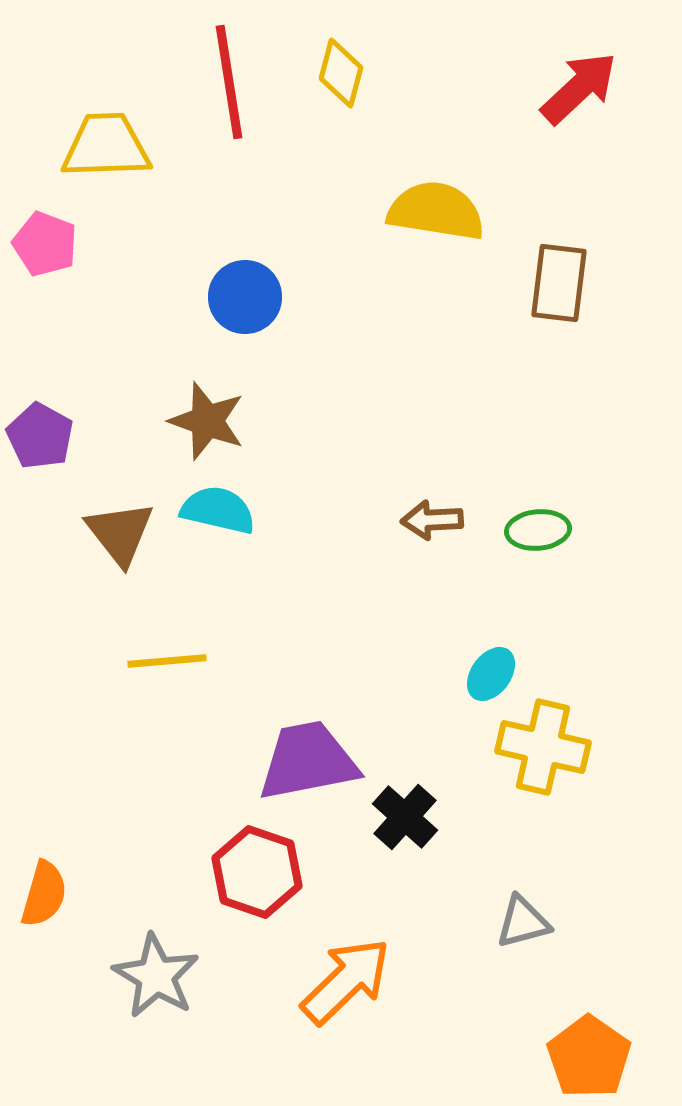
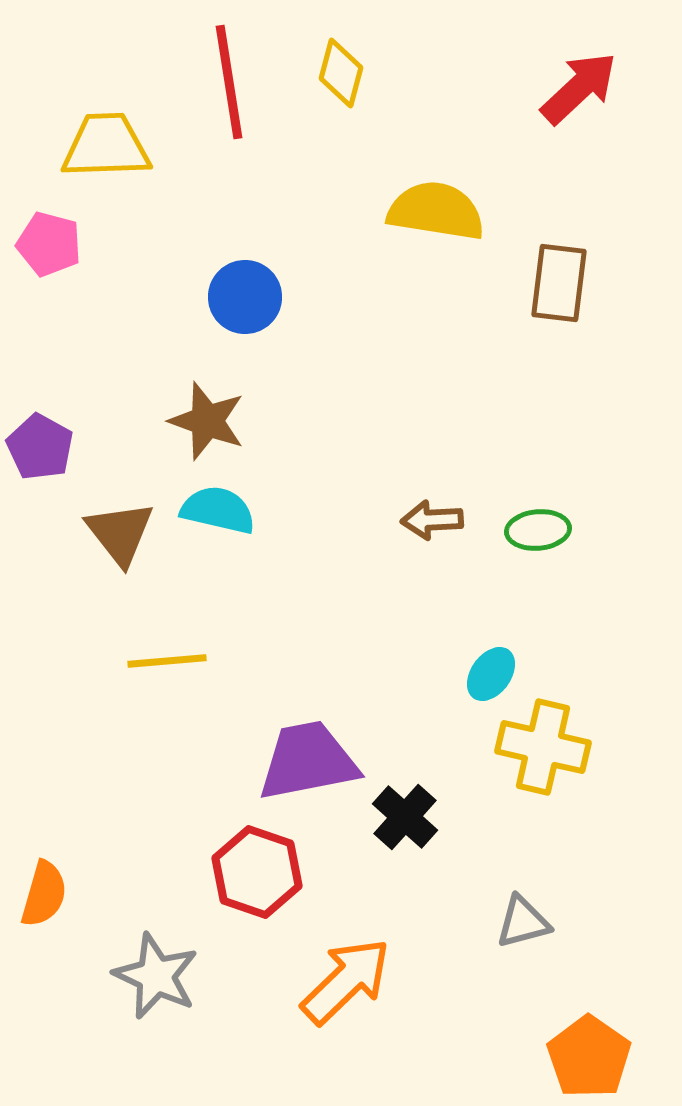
pink pentagon: moved 4 px right; rotated 6 degrees counterclockwise
purple pentagon: moved 11 px down
gray star: rotated 6 degrees counterclockwise
